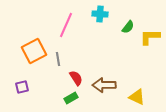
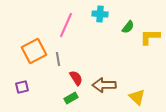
yellow triangle: rotated 18 degrees clockwise
